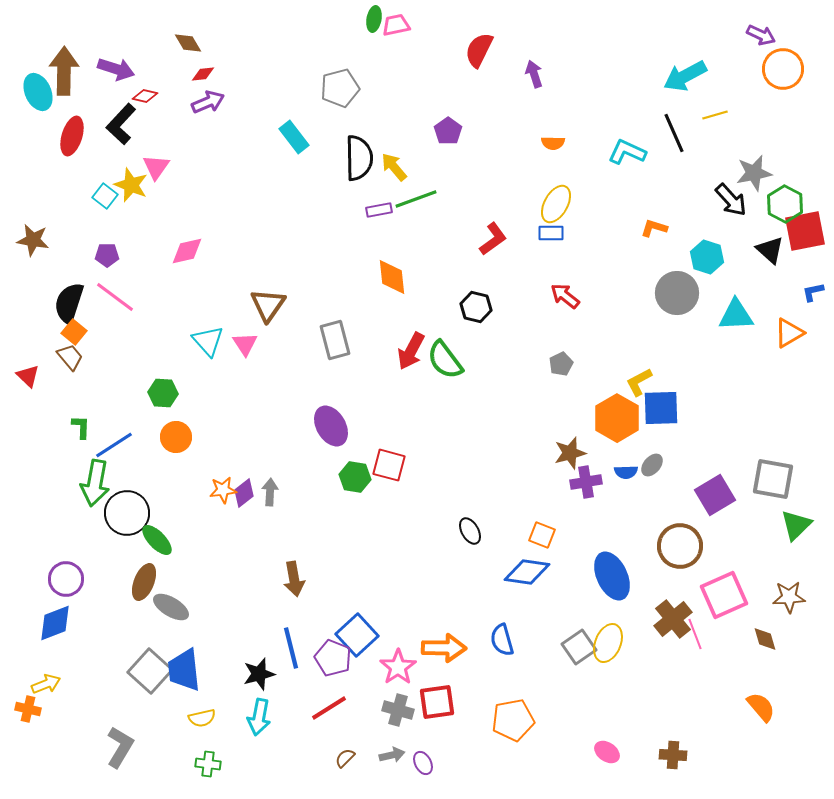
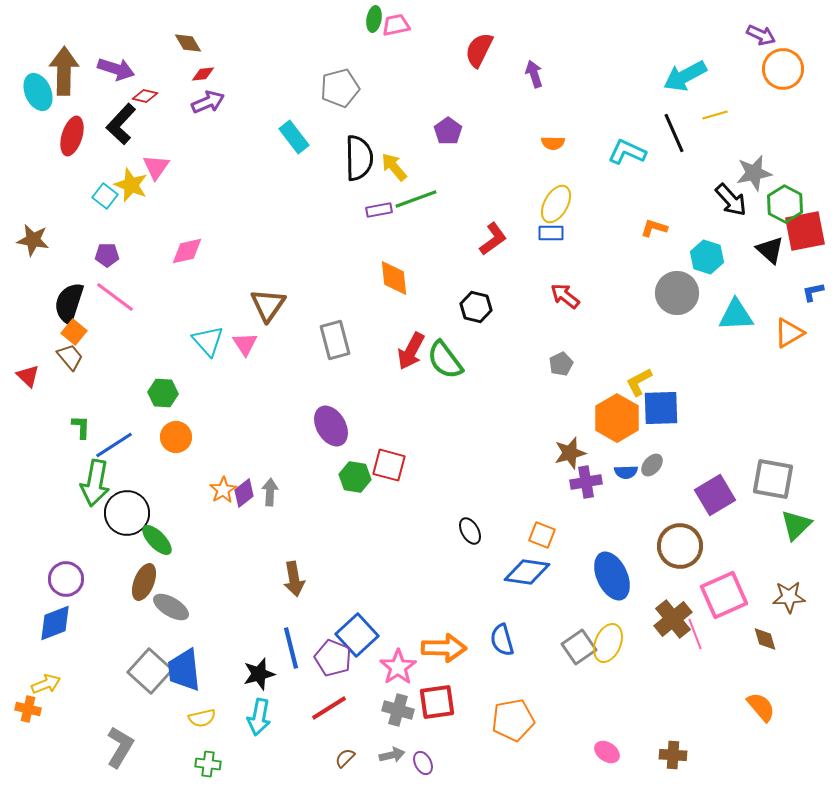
orange diamond at (392, 277): moved 2 px right, 1 px down
orange star at (223, 490): rotated 24 degrees counterclockwise
